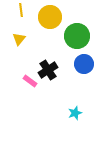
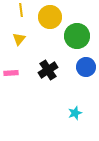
blue circle: moved 2 px right, 3 px down
pink rectangle: moved 19 px left, 8 px up; rotated 40 degrees counterclockwise
